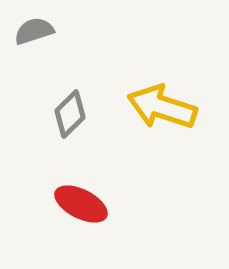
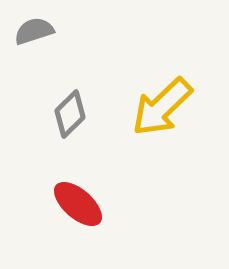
yellow arrow: rotated 62 degrees counterclockwise
red ellipse: moved 3 px left; rotated 14 degrees clockwise
